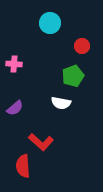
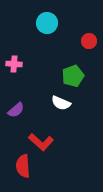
cyan circle: moved 3 px left
red circle: moved 7 px right, 5 px up
white semicircle: rotated 12 degrees clockwise
purple semicircle: moved 1 px right, 2 px down
